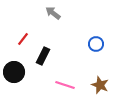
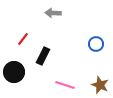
gray arrow: rotated 35 degrees counterclockwise
